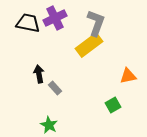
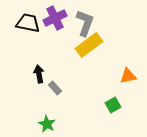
gray L-shape: moved 11 px left
green star: moved 2 px left, 1 px up
